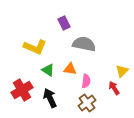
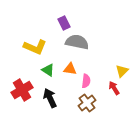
gray semicircle: moved 7 px left, 2 px up
